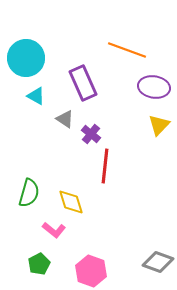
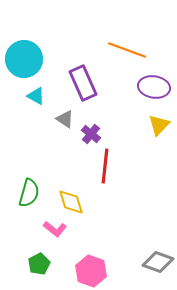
cyan circle: moved 2 px left, 1 px down
pink L-shape: moved 1 px right, 1 px up
